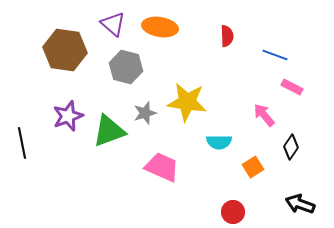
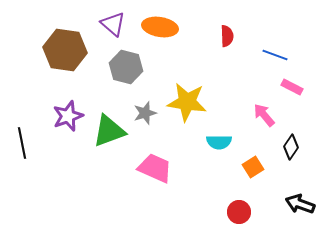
pink trapezoid: moved 7 px left, 1 px down
red circle: moved 6 px right
